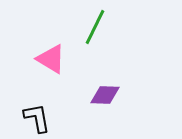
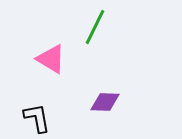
purple diamond: moved 7 px down
